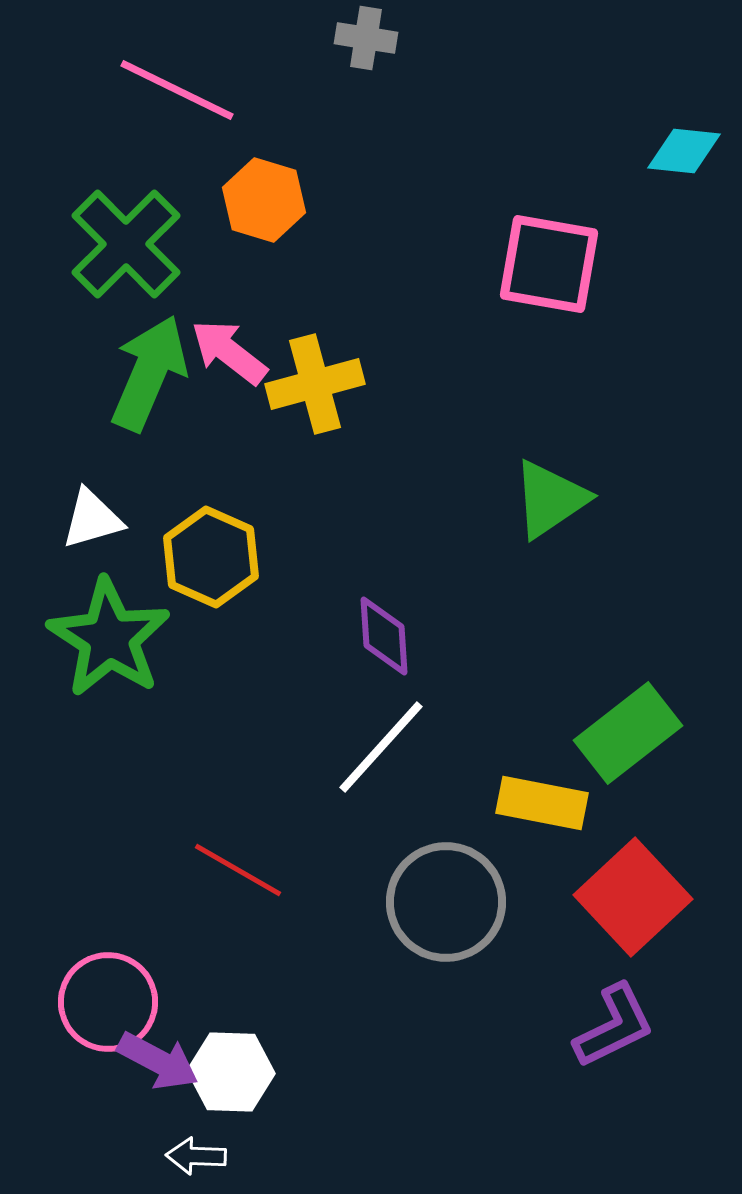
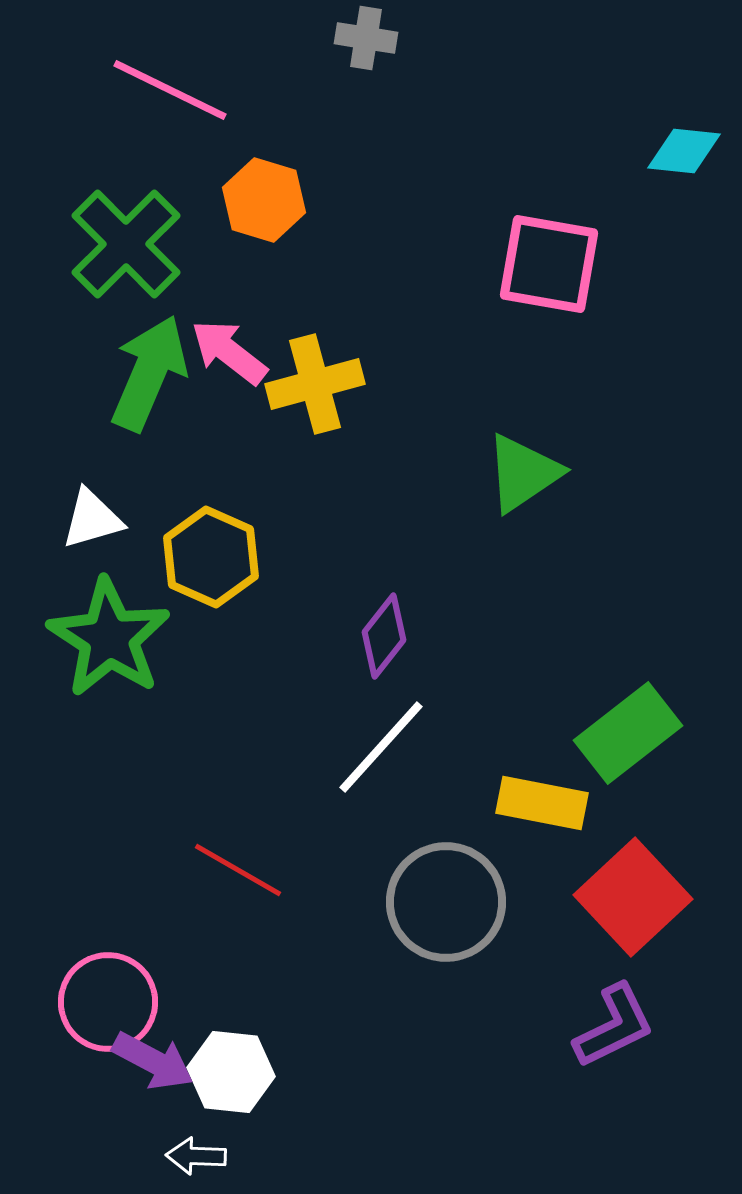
pink line: moved 7 px left
green triangle: moved 27 px left, 26 px up
purple diamond: rotated 42 degrees clockwise
purple arrow: moved 5 px left
white hexagon: rotated 4 degrees clockwise
